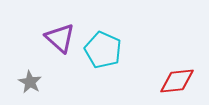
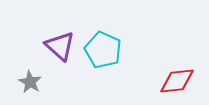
purple triangle: moved 8 px down
